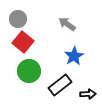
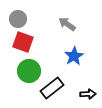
red square: rotated 20 degrees counterclockwise
black rectangle: moved 8 px left, 3 px down
